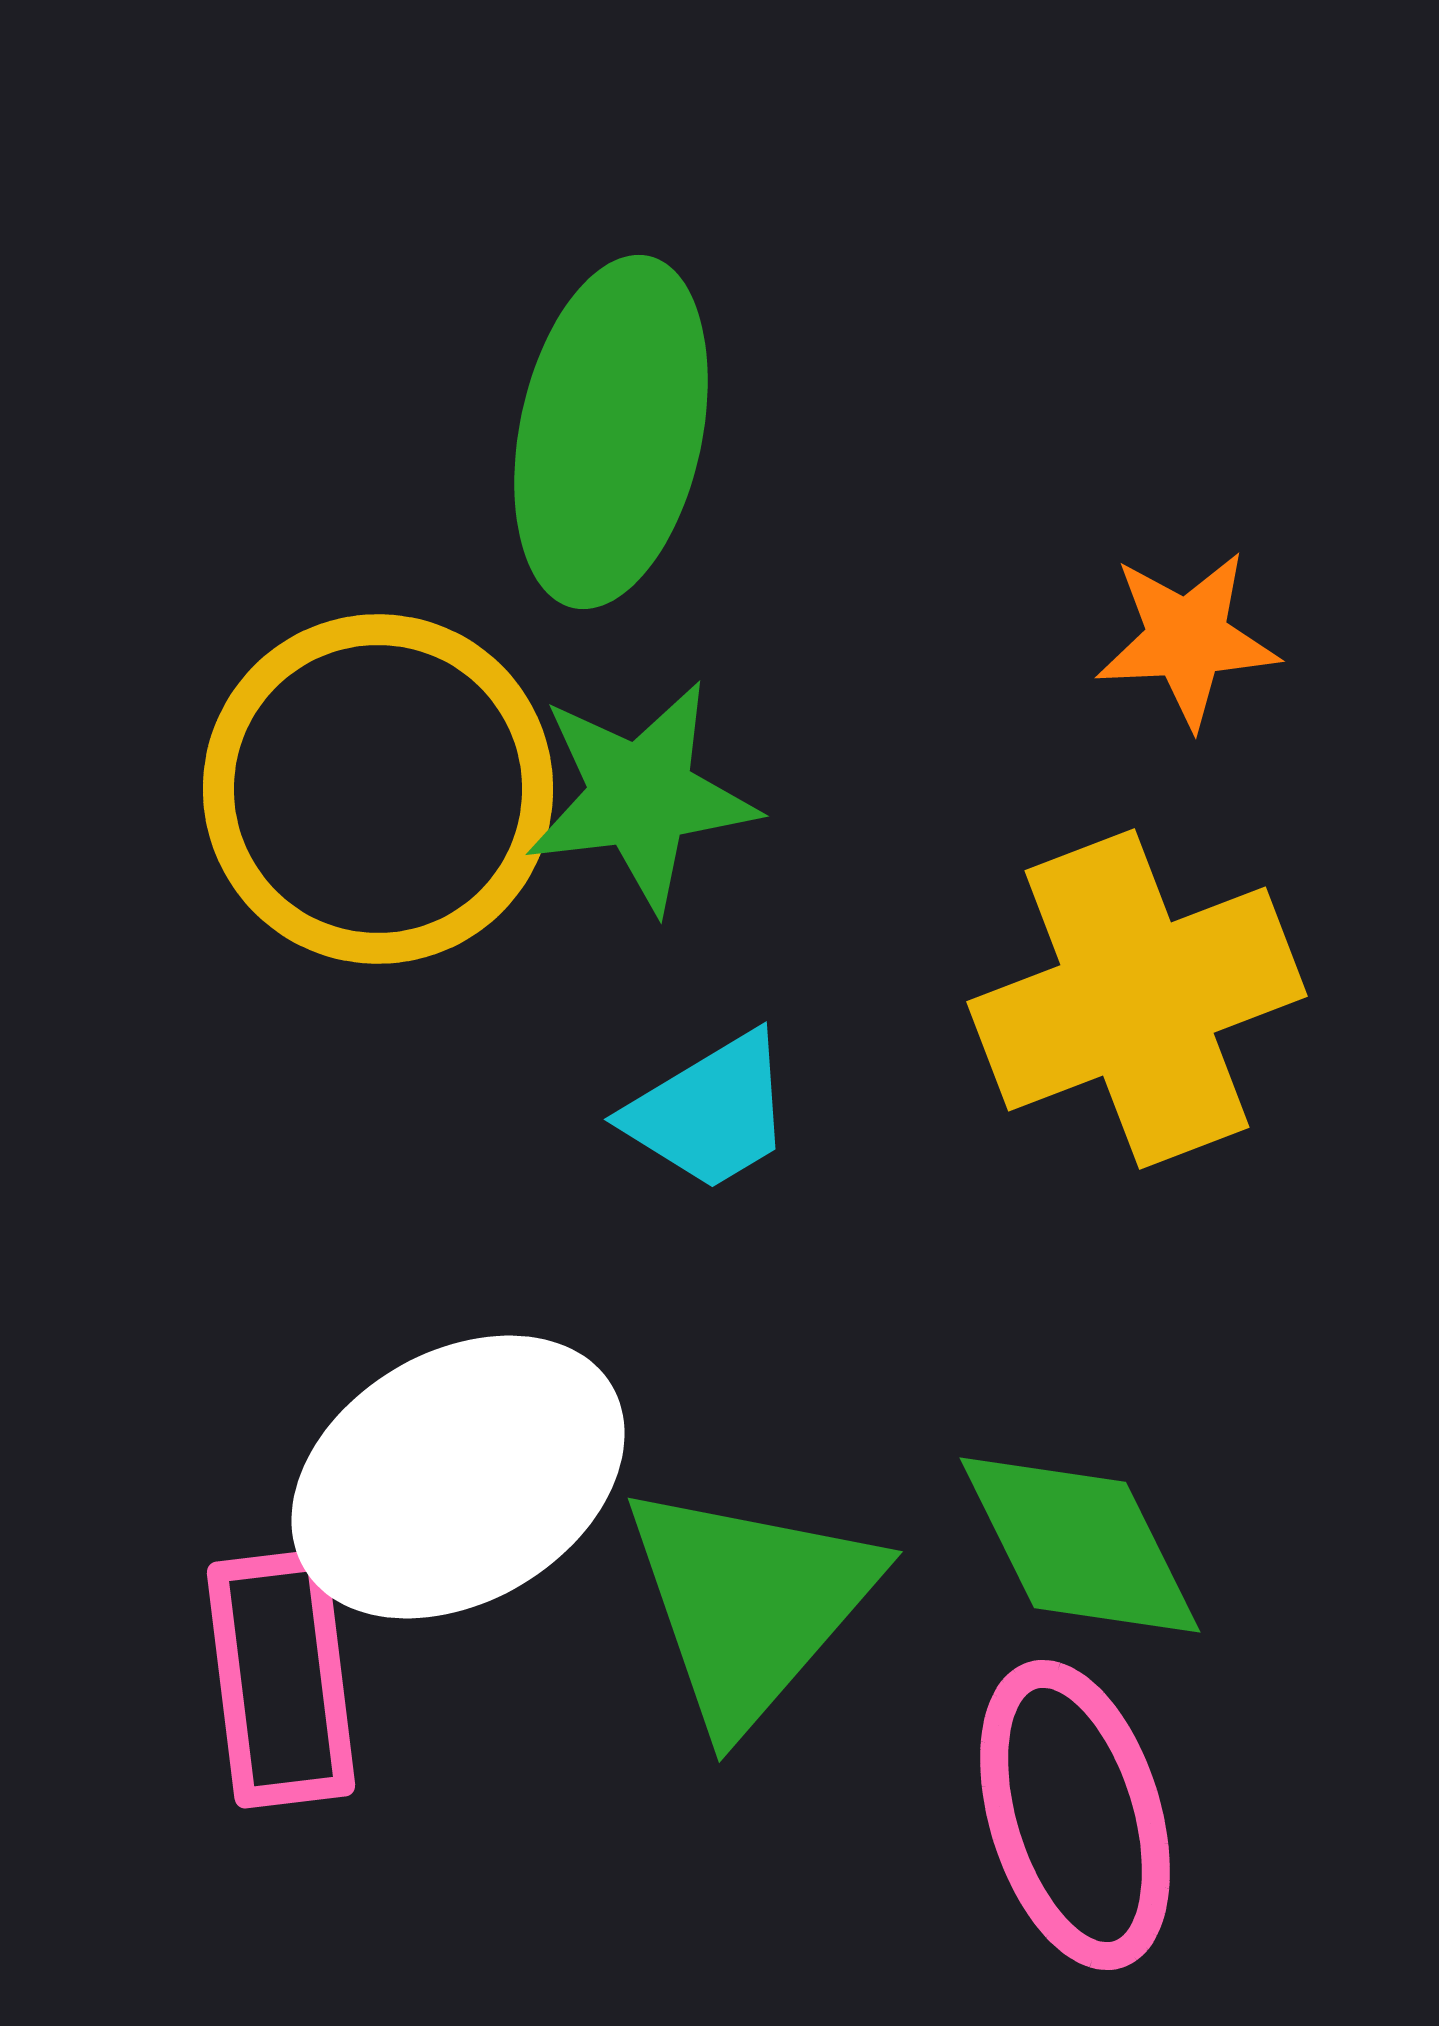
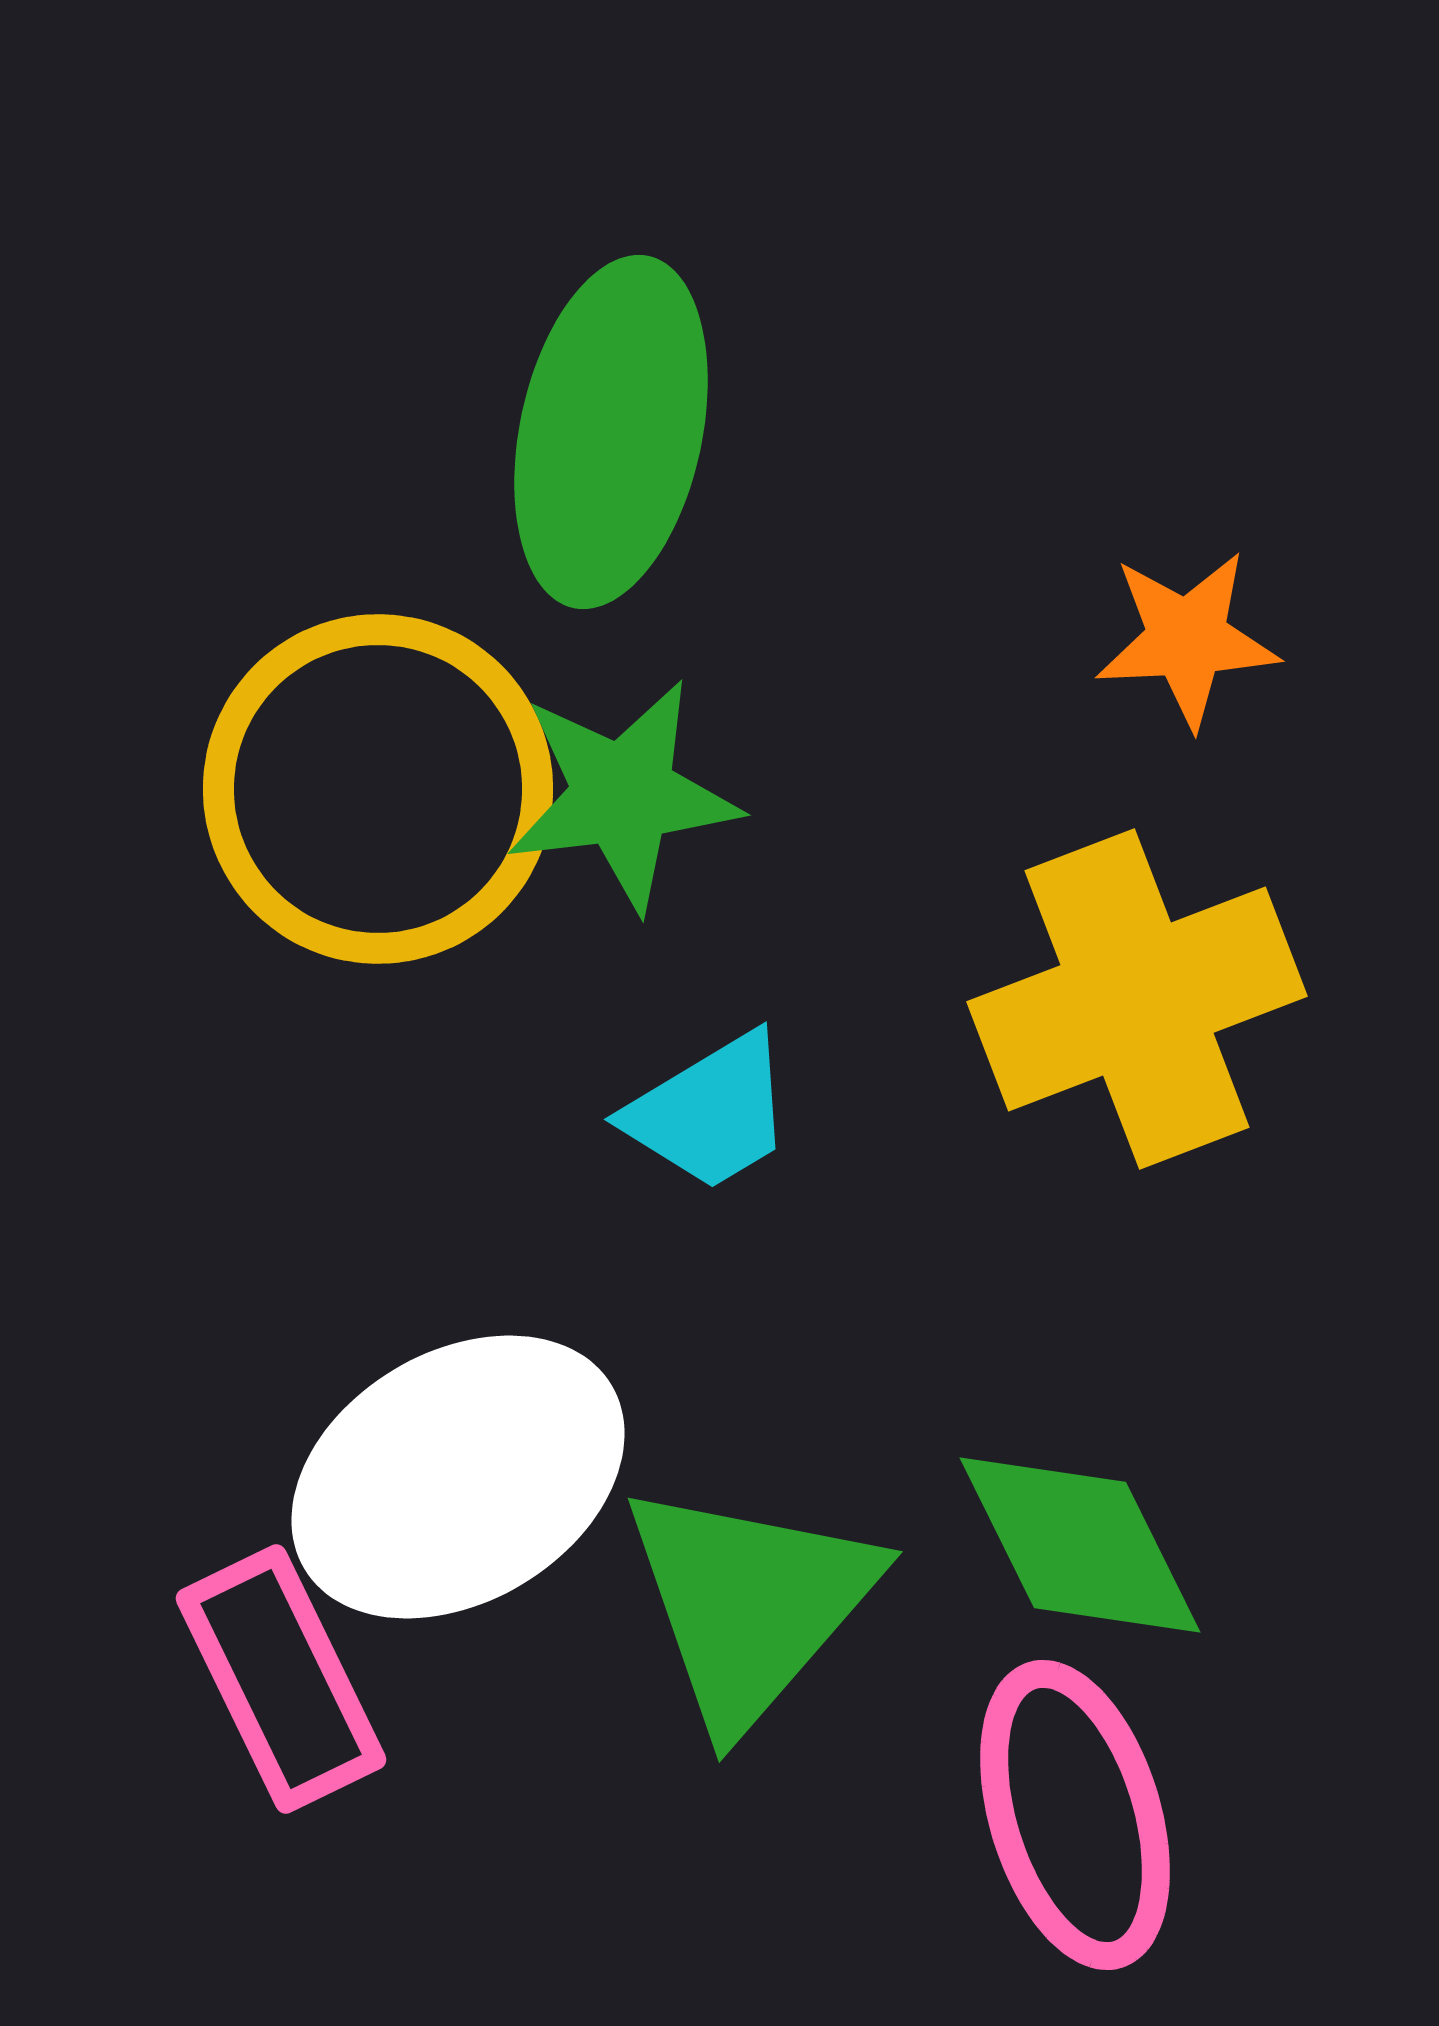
green star: moved 18 px left, 1 px up
pink rectangle: rotated 19 degrees counterclockwise
